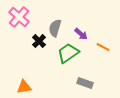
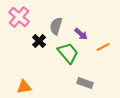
gray semicircle: moved 1 px right, 2 px up
orange line: rotated 56 degrees counterclockwise
green trapezoid: rotated 85 degrees clockwise
